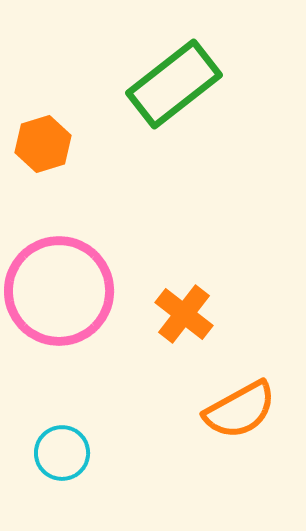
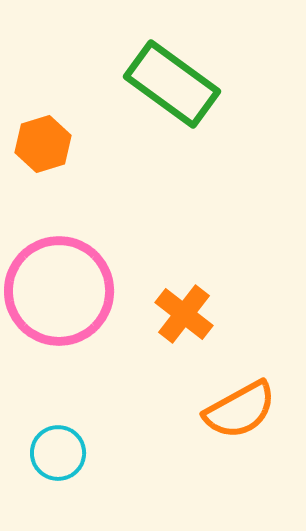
green rectangle: moved 2 px left; rotated 74 degrees clockwise
cyan circle: moved 4 px left
